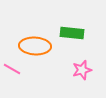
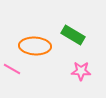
green rectangle: moved 1 px right, 2 px down; rotated 25 degrees clockwise
pink star: moved 1 px left, 1 px down; rotated 18 degrees clockwise
